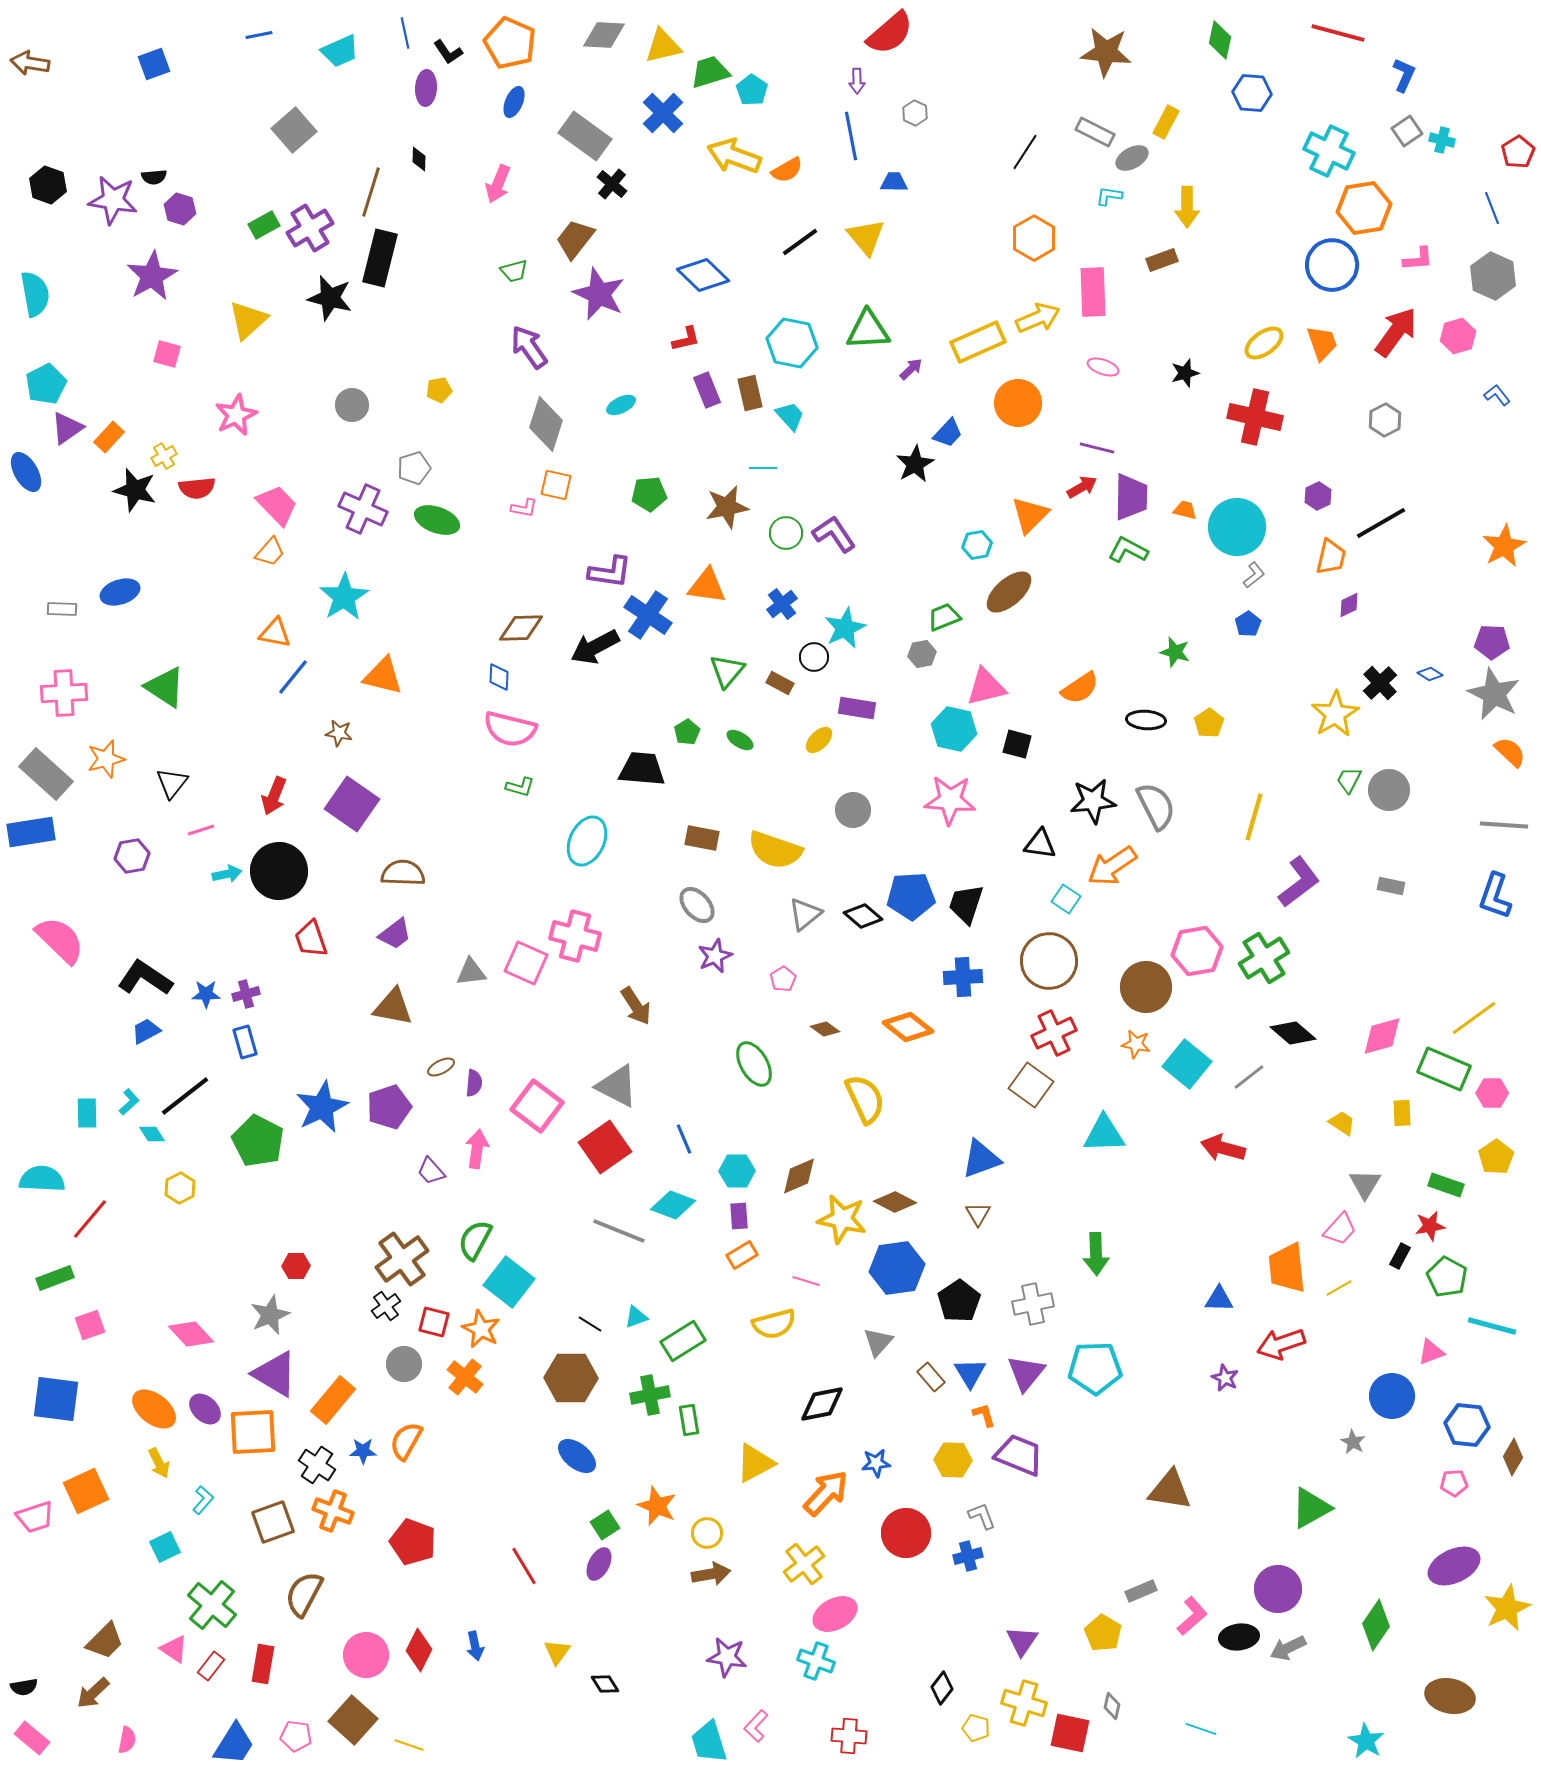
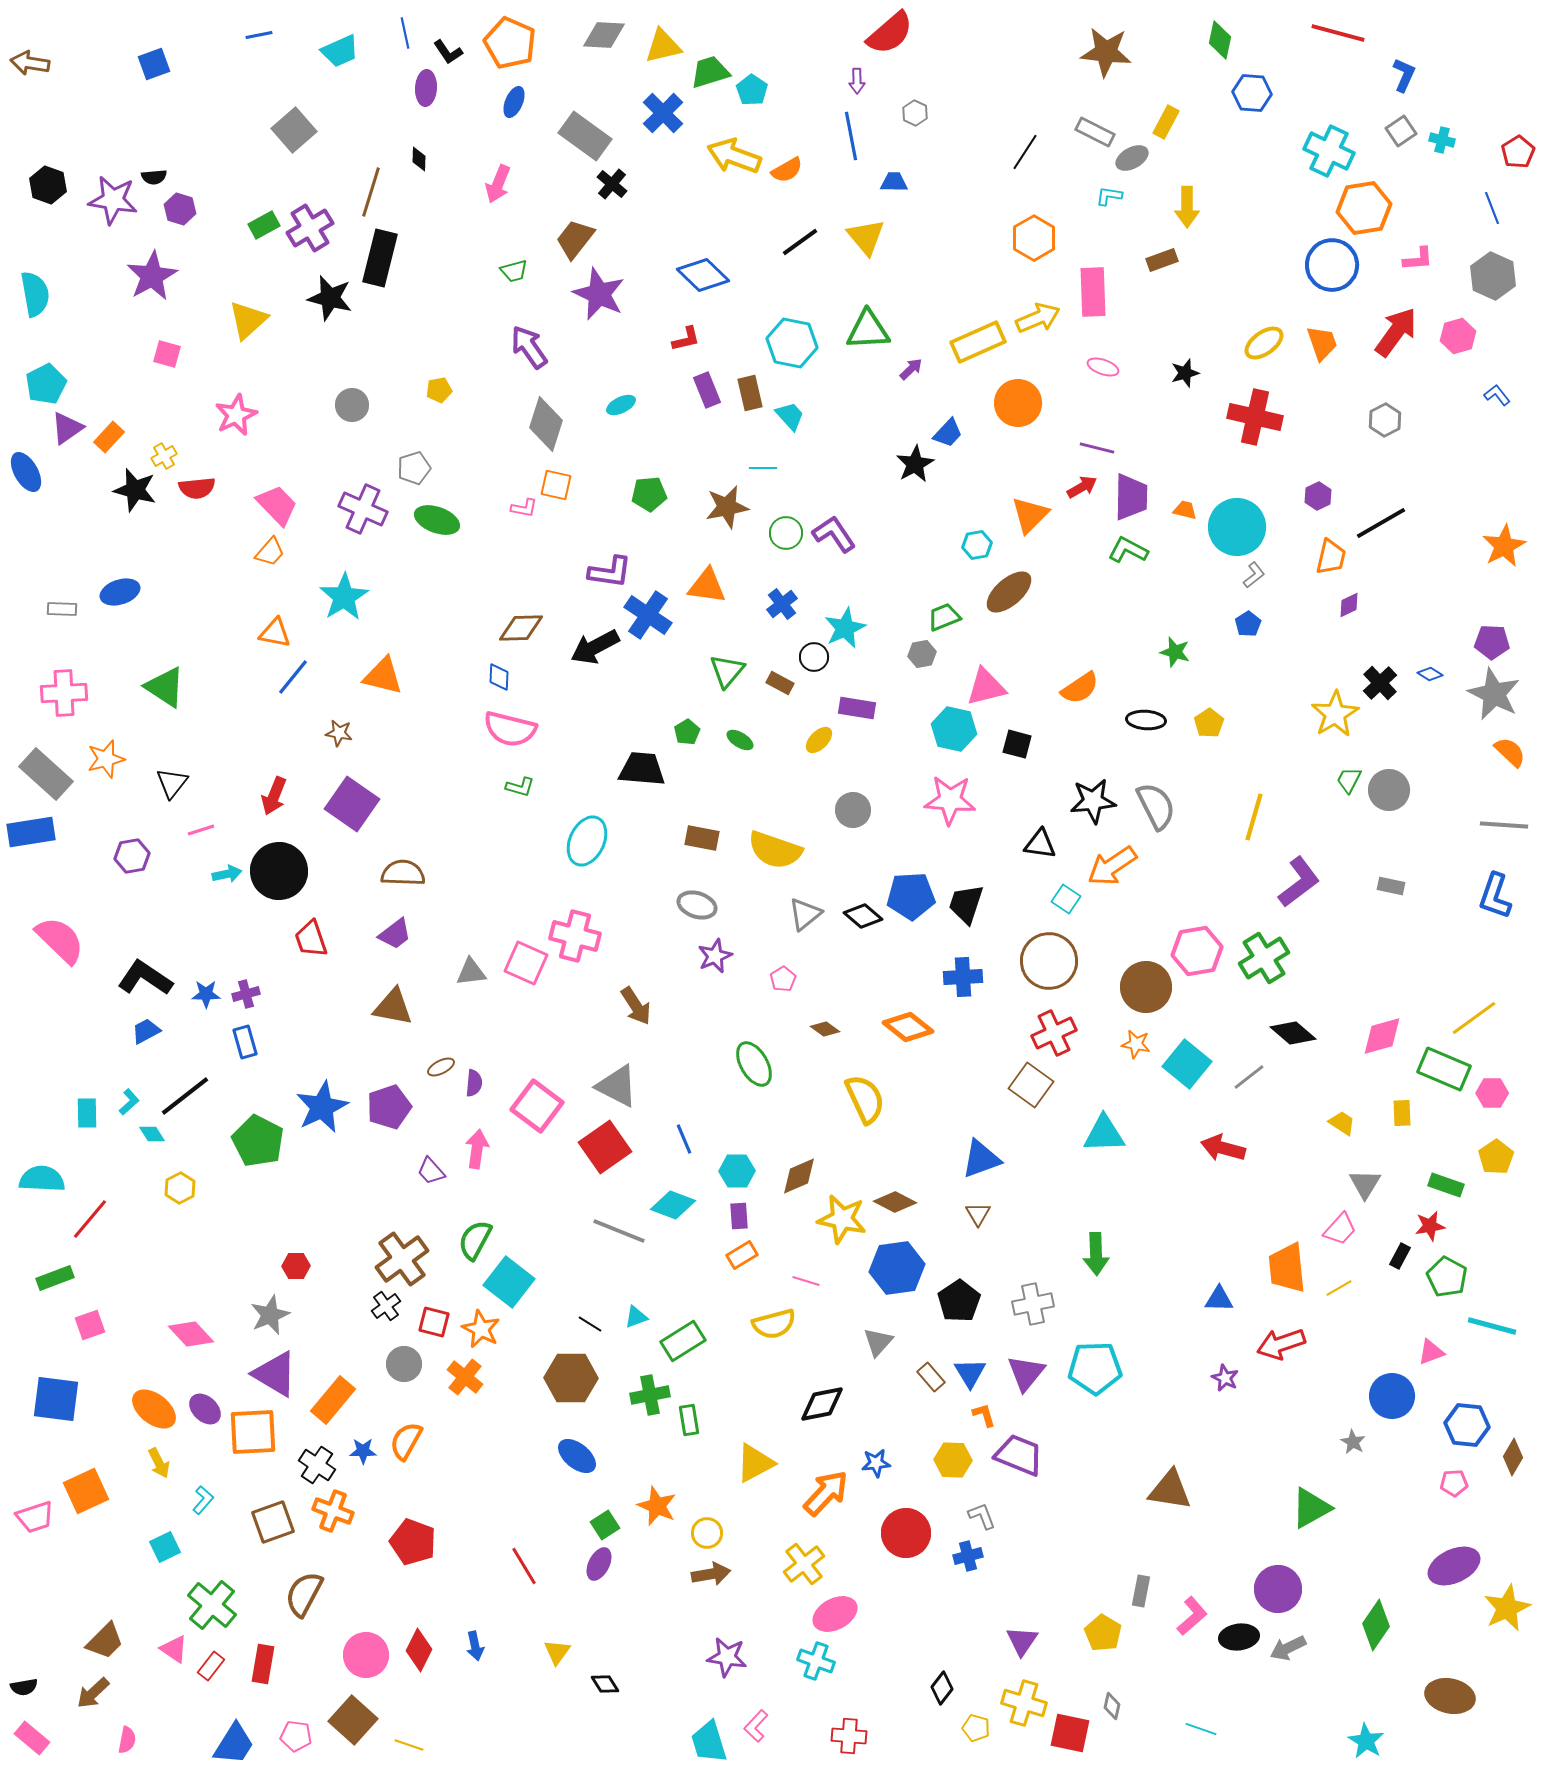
gray square at (1407, 131): moved 6 px left
gray ellipse at (697, 905): rotated 30 degrees counterclockwise
gray rectangle at (1141, 1591): rotated 56 degrees counterclockwise
